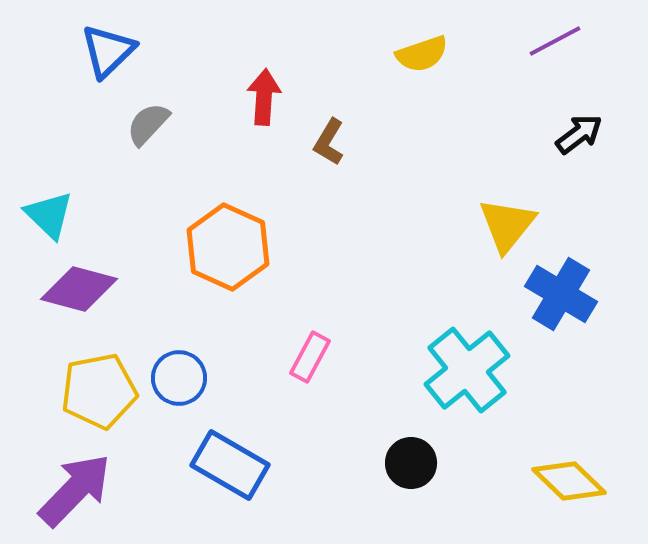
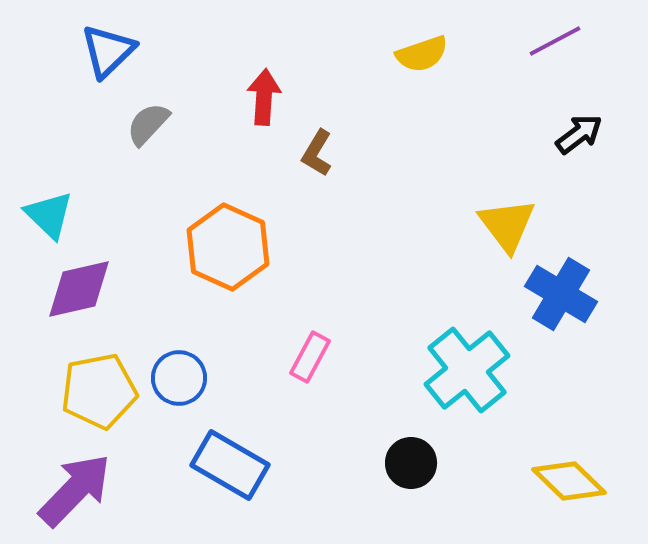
brown L-shape: moved 12 px left, 11 px down
yellow triangle: rotated 16 degrees counterclockwise
purple diamond: rotated 28 degrees counterclockwise
